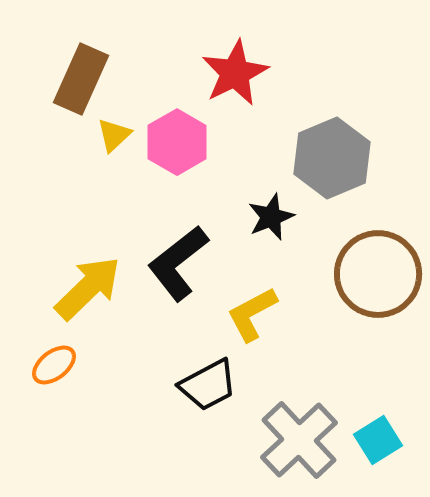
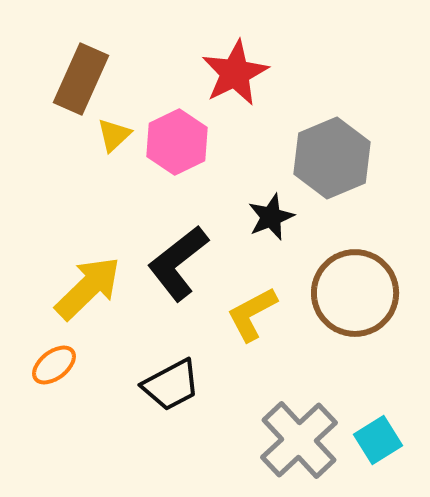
pink hexagon: rotated 4 degrees clockwise
brown circle: moved 23 px left, 19 px down
black trapezoid: moved 37 px left
